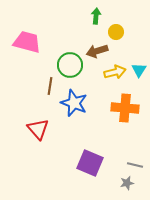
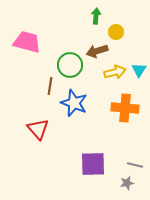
purple square: moved 3 px right, 1 px down; rotated 24 degrees counterclockwise
